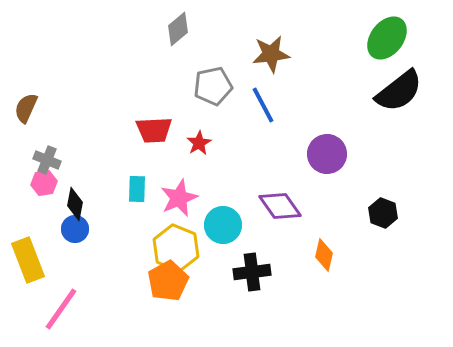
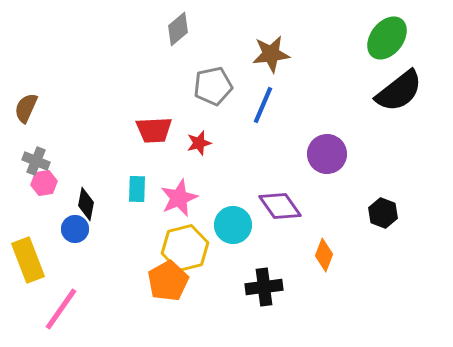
blue line: rotated 51 degrees clockwise
red star: rotated 15 degrees clockwise
gray cross: moved 11 px left, 1 px down
black diamond: moved 11 px right
cyan circle: moved 10 px right
yellow hexagon: moved 9 px right; rotated 24 degrees clockwise
orange diamond: rotated 8 degrees clockwise
black cross: moved 12 px right, 15 px down
